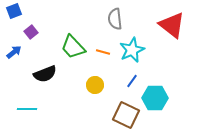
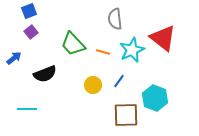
blue square: moved 15 px right
red triangle: moved 9 px left, 13 px down
green trapezoid: moved 3 px up
blue arrow: moved 6 px down
blue line: moved 13 px left
yellow circle: moved 2 px left
cyan hexagon: rotated 20 degrees clockwise
brown square: rotated 28 degrees counterclockwise
